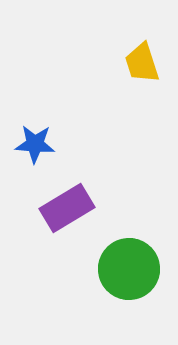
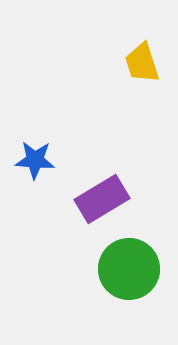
blue star: moved 16 px down
purple rectangle: moved 35 px right, 9 px up
